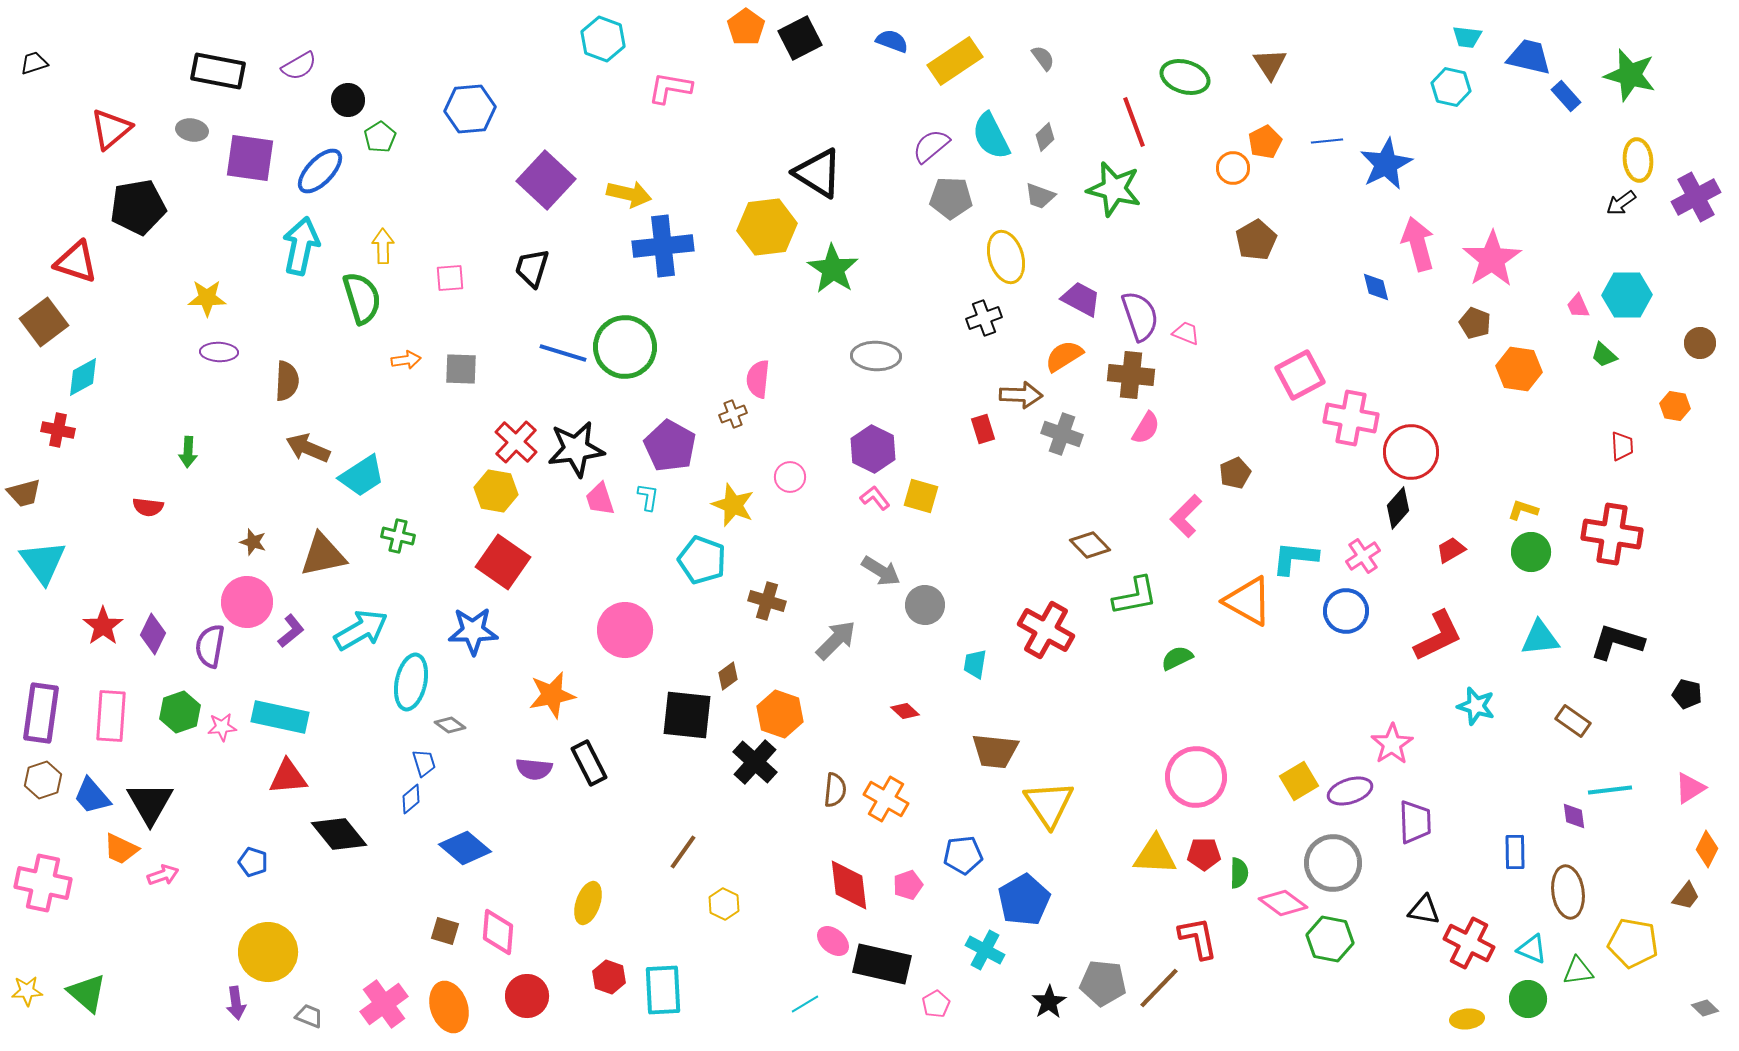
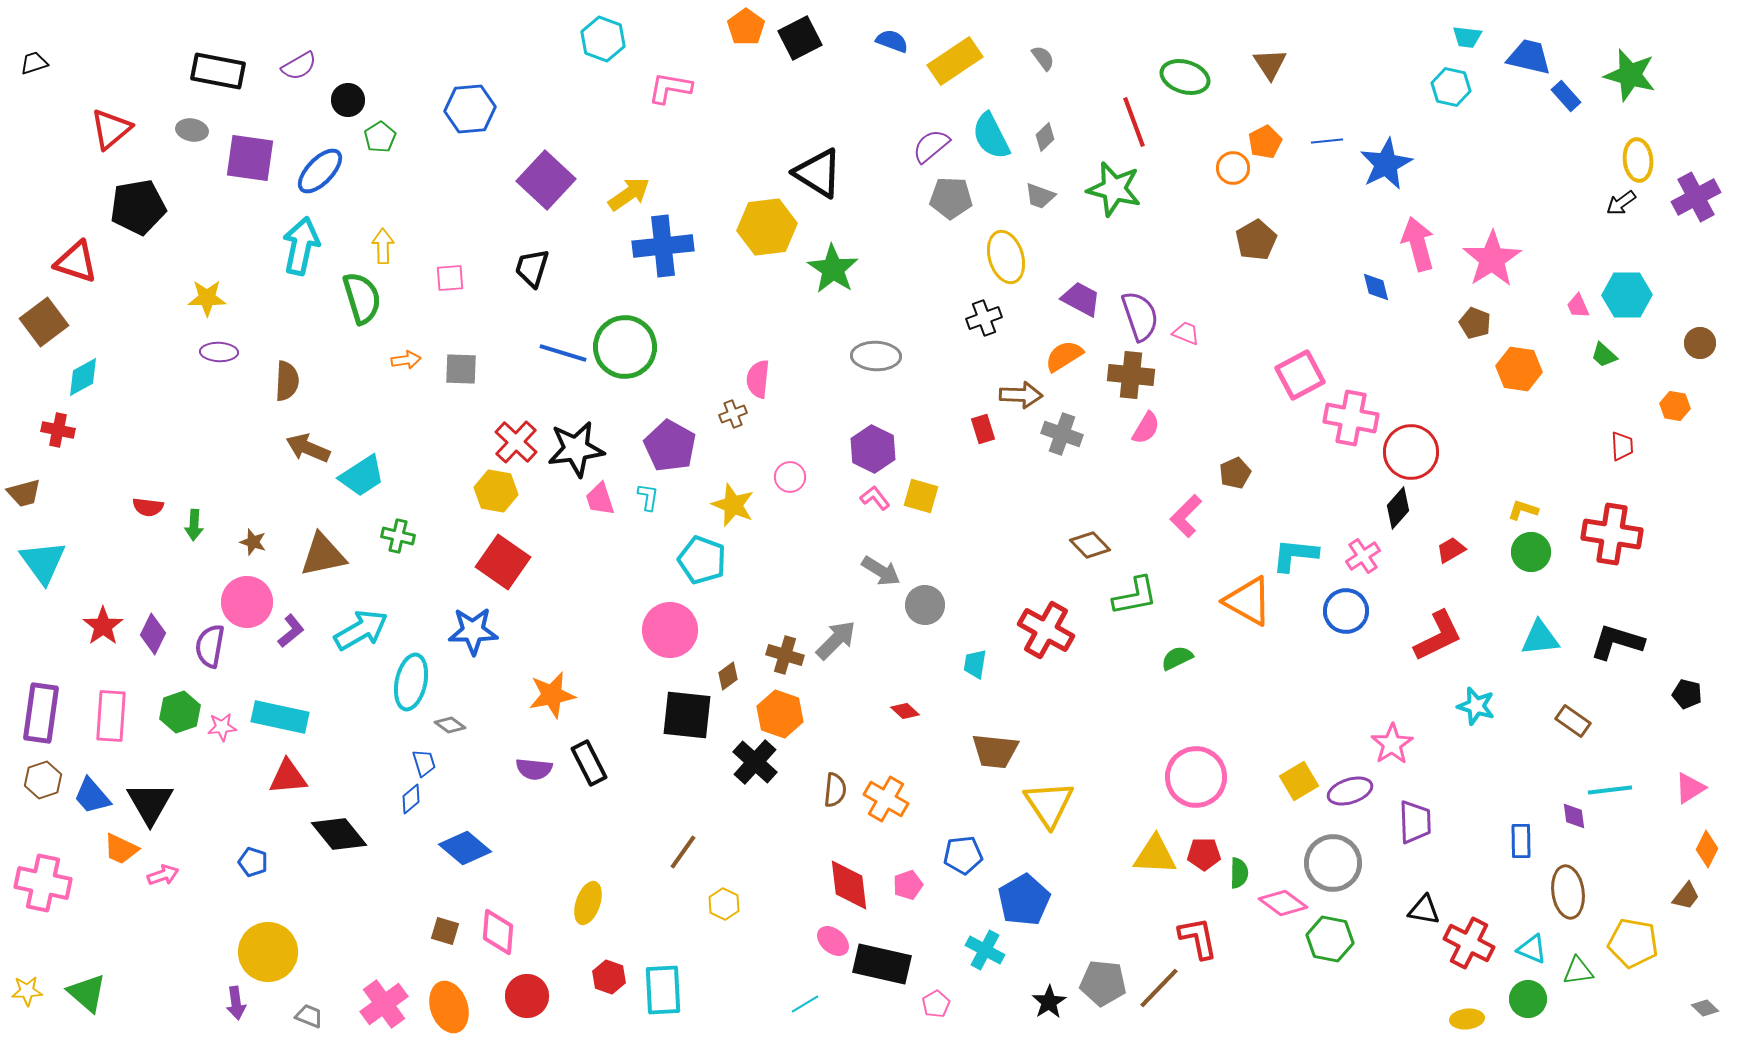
yellow arrow at (629, 194): rotated 48 degrees counterclockwise
green arrow at (188, 452): moved 6 px right, 73 px down
cyan L-shape at (1295, 558): moved 3 px up
brown cross at (767, 601): moved 18 px right, 54 px down
pink circle at (625, 630): moved 45 px right
blue rectangle at (1515, 852): moved 6 px right, 11 px up
